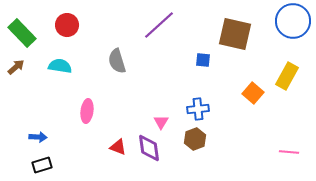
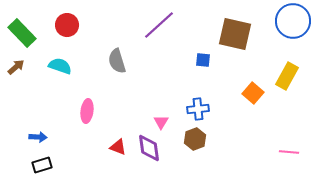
cyan semicircle: rotated 10 degrees clockwise
